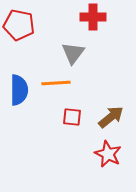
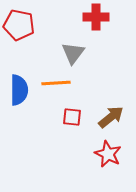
red cross: moved 3 px right
